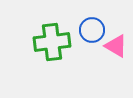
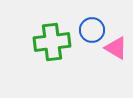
pink triangle: moved 2 px down
